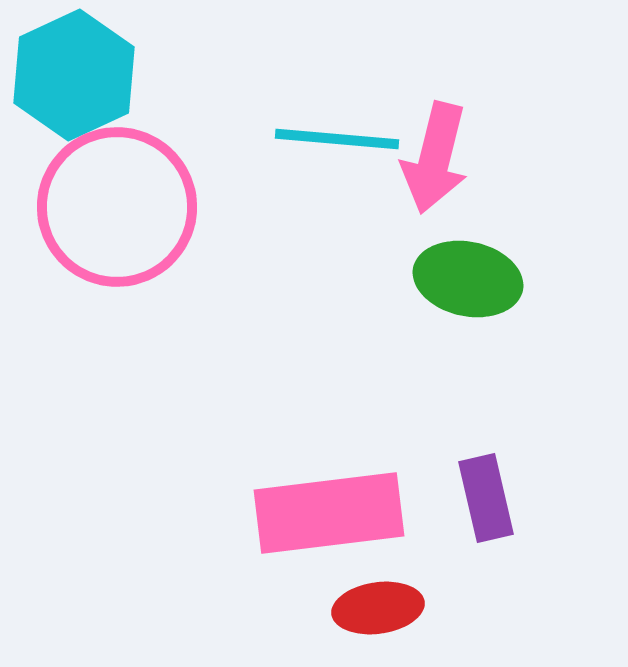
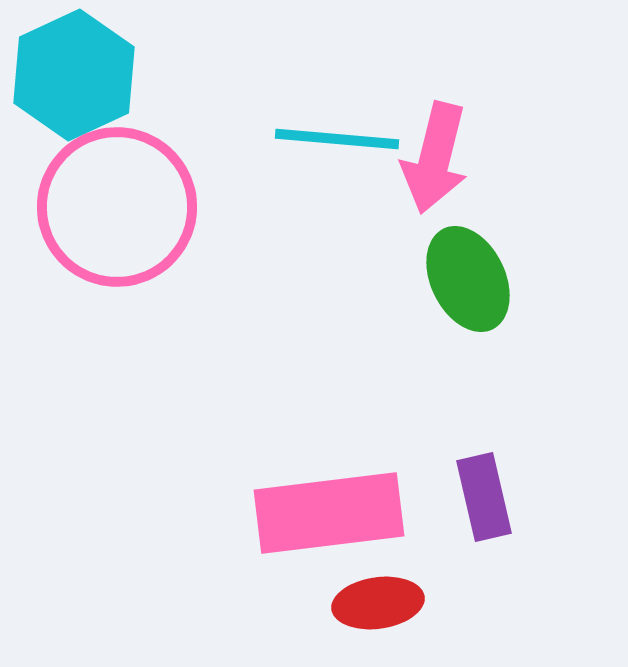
green ellipse: rotated 52 degrees clockwise
purple rectangle: moved 2 px left, 1 px up
red ellipse: moved 5 px up
